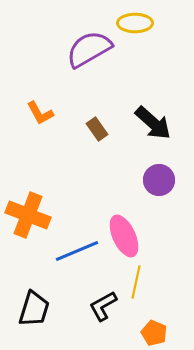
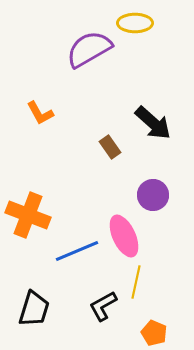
brown rectangle: moved 13 px right, 18 px down
purple circle: moved 6 px left, 15 px down
